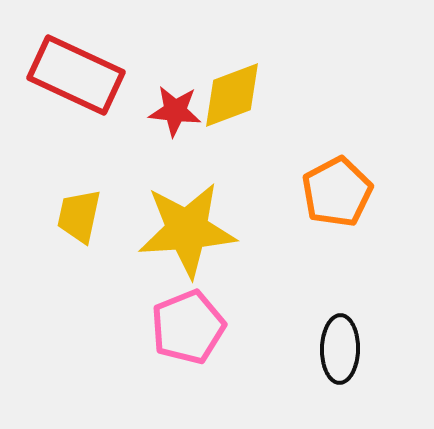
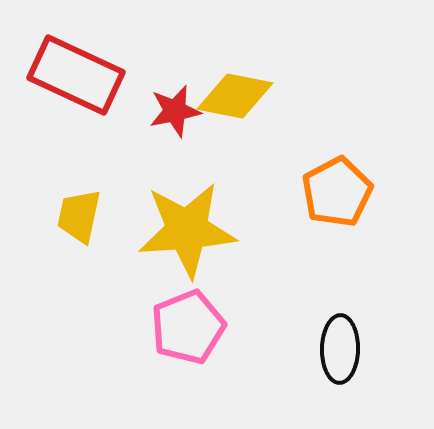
yellow diamond: moved 3 px right, 1 px down; rotated 32 degrees clockwise
red star: rotated 18 degrees counterclockwise
